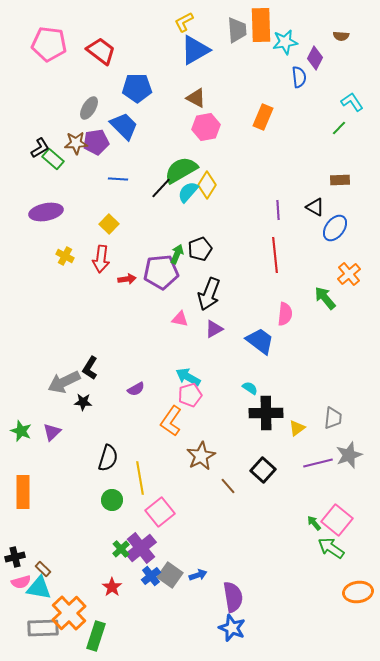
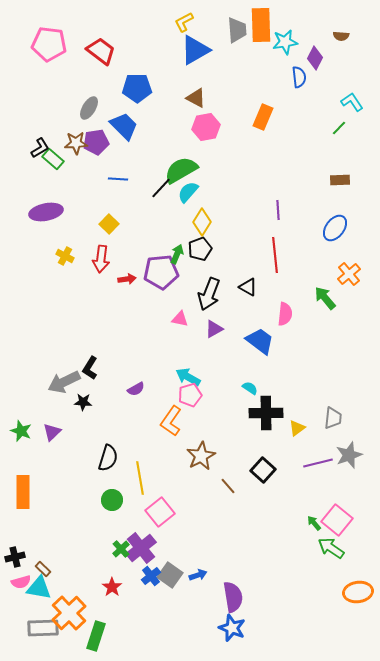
yellow diamond at (207, 185): moved 5 px left, 37 px down
black triangle at (315, 207): moved 67 px left, 80 px down
